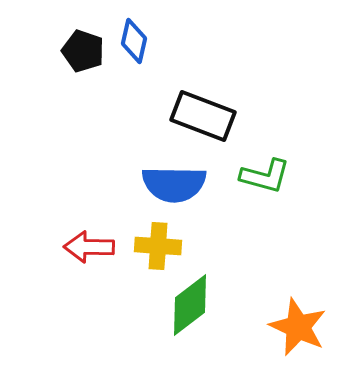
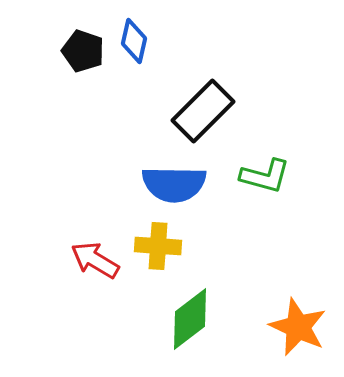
black rectangle: moved 5 px up; rotated 66 degrees counterclockwise
red arrow: moved 6 px right, 13 px down; rotated 30 degrees clockwise
green diamond: moved 14 px down
